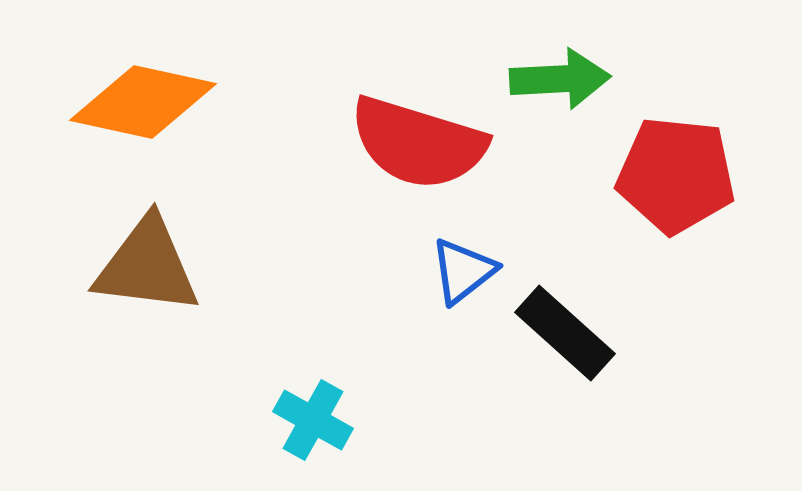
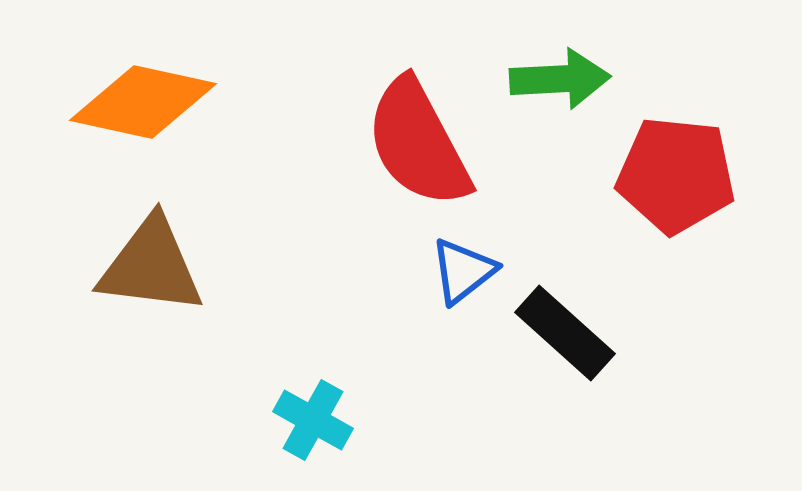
red semicircle: rotated 45 degrees clockwise
brown triangle: moved 4 px right
